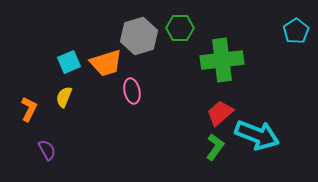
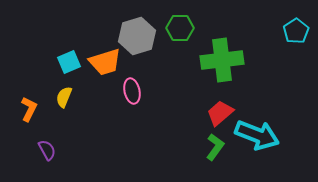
gray hexagon: moved 2 px left
orange trapezoid: moved 1 px left, 1 px up
